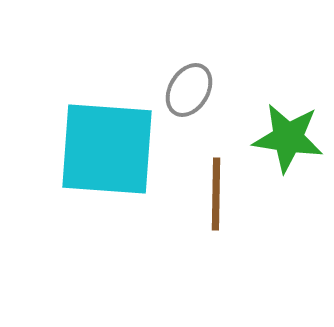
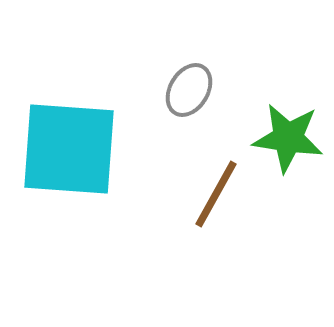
cyan square: moved 38 px left
brown line: rotated 28 degrees clockwise
